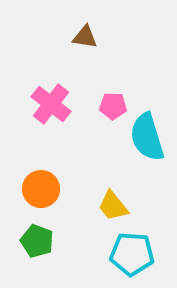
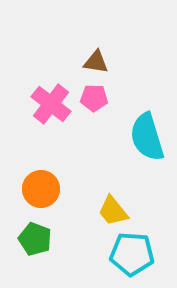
brown triangle: moved 11 px right, 25 px down
pink pentagon: moved 19 px left, 8 px up
yellow trapezoid: moved 5 px down
green pentagon: moved 2 px left, 2 px up
